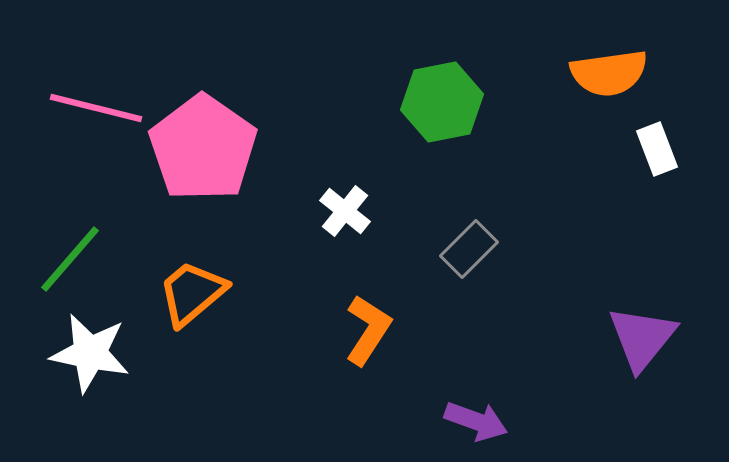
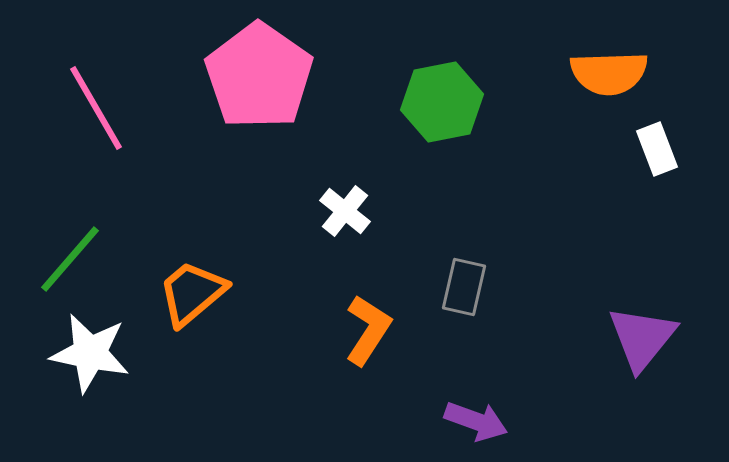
orange semicircle: rotated 6 degrees clockwise
pink line: rotated 46 degrees clockwise
pink pentagon: moved 56 px right, 72 px up
gray rectangle: moved 5 px left, 38 px down; rotated 32 degrees counterclockwise
